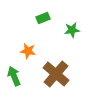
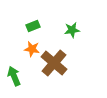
green rectangle: moved 10 px left, 8 px down
orange star: moved 4 px right, 2 px up
brown cross: moved 2 px left, 11 px up
